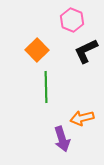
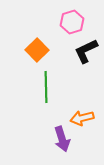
pink hexagon: moved 2 px down; rotated 20 degrees clockwise
